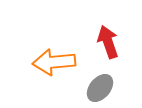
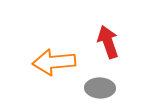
gray ellipse: rotated 52 degrees clockwise
